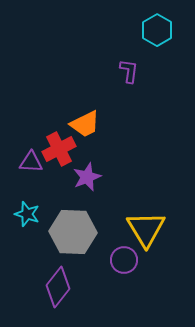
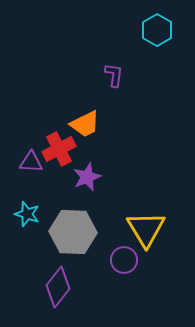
purple L-shape: moved 15 px left, 4 px down
